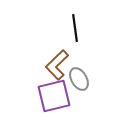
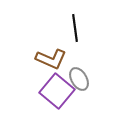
brown L-shape: moved 6 px left, 6 px up; rotated 112 degrees counterclockwise
purple square: moved 3 px right, 5 px up; rotated 36 degrees counterclockwise
